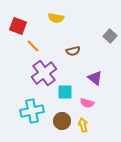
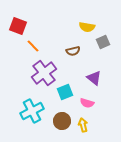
yellow semicircle: moved 31 px right, 9 px down
gray square: moved 7 px left, 6 px down; rotated 24 degrees clockwise
purple triangle: moved 1 px left
cyan square: rotated 21 degrees counterclockwise
cyan cross: rotated 15 degrees counterclockwise
